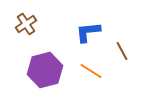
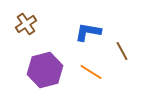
blue L-shape: rotated 16 degrees clockwise
orange line: moved 1 px down
